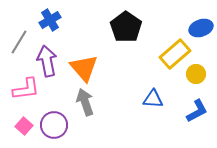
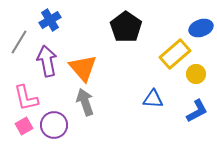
orange triangle: moved 1 px left
pink L-shape: moved 9 px down; rotated 84 degrees clockwise
pink square: rotated 18 degrees clockwise
